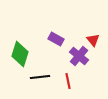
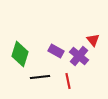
purple rectangle: moved 12 px down
